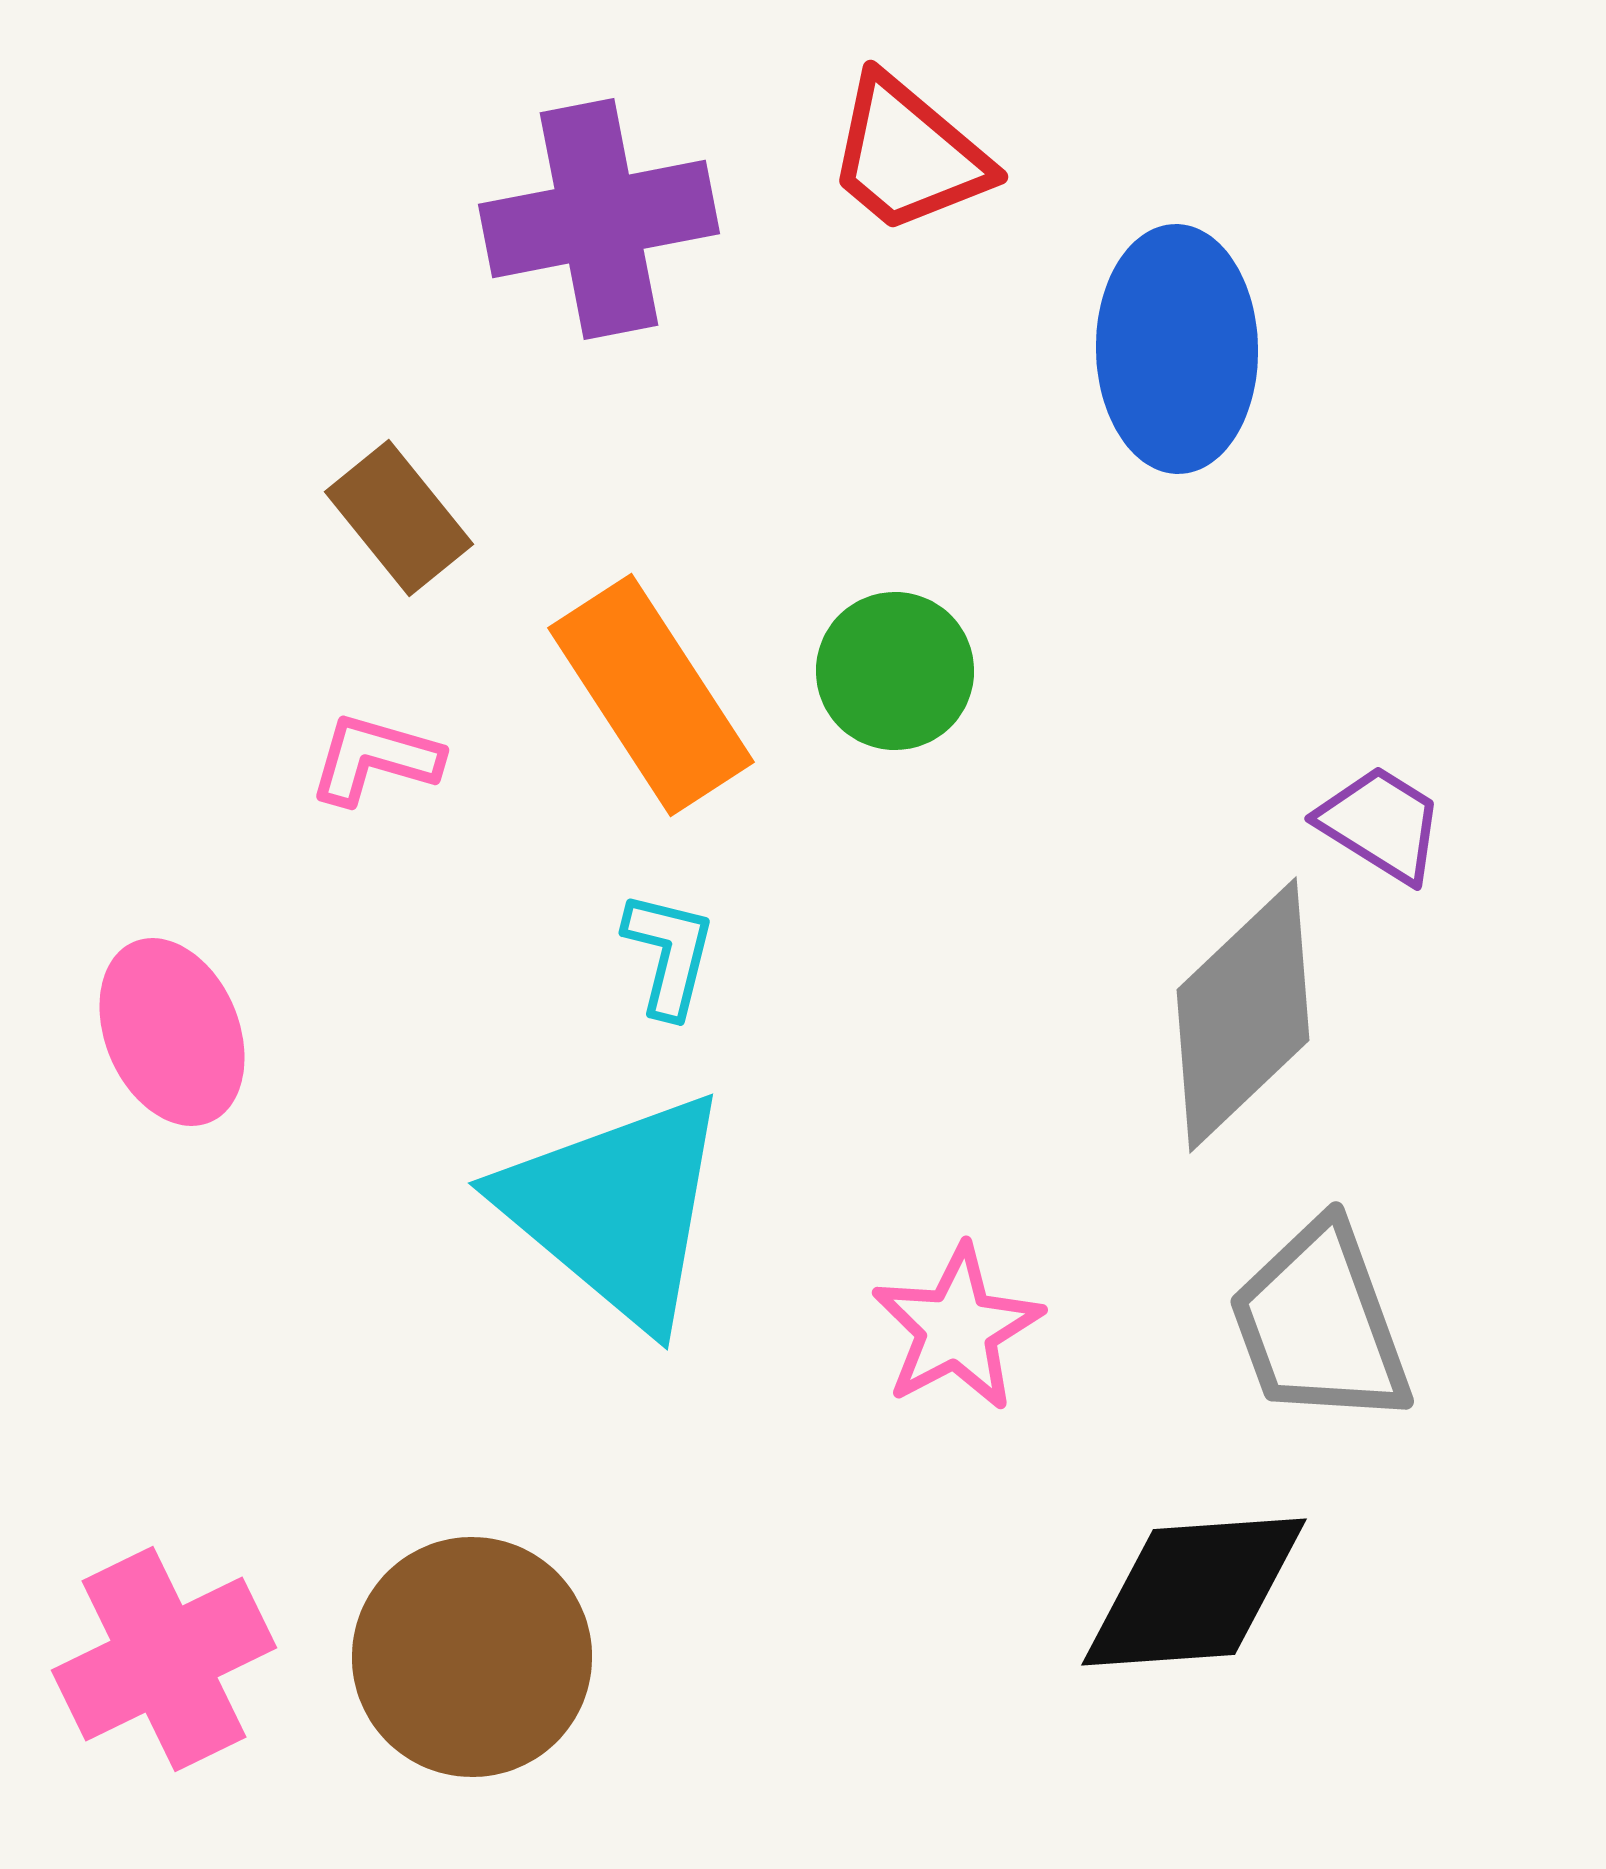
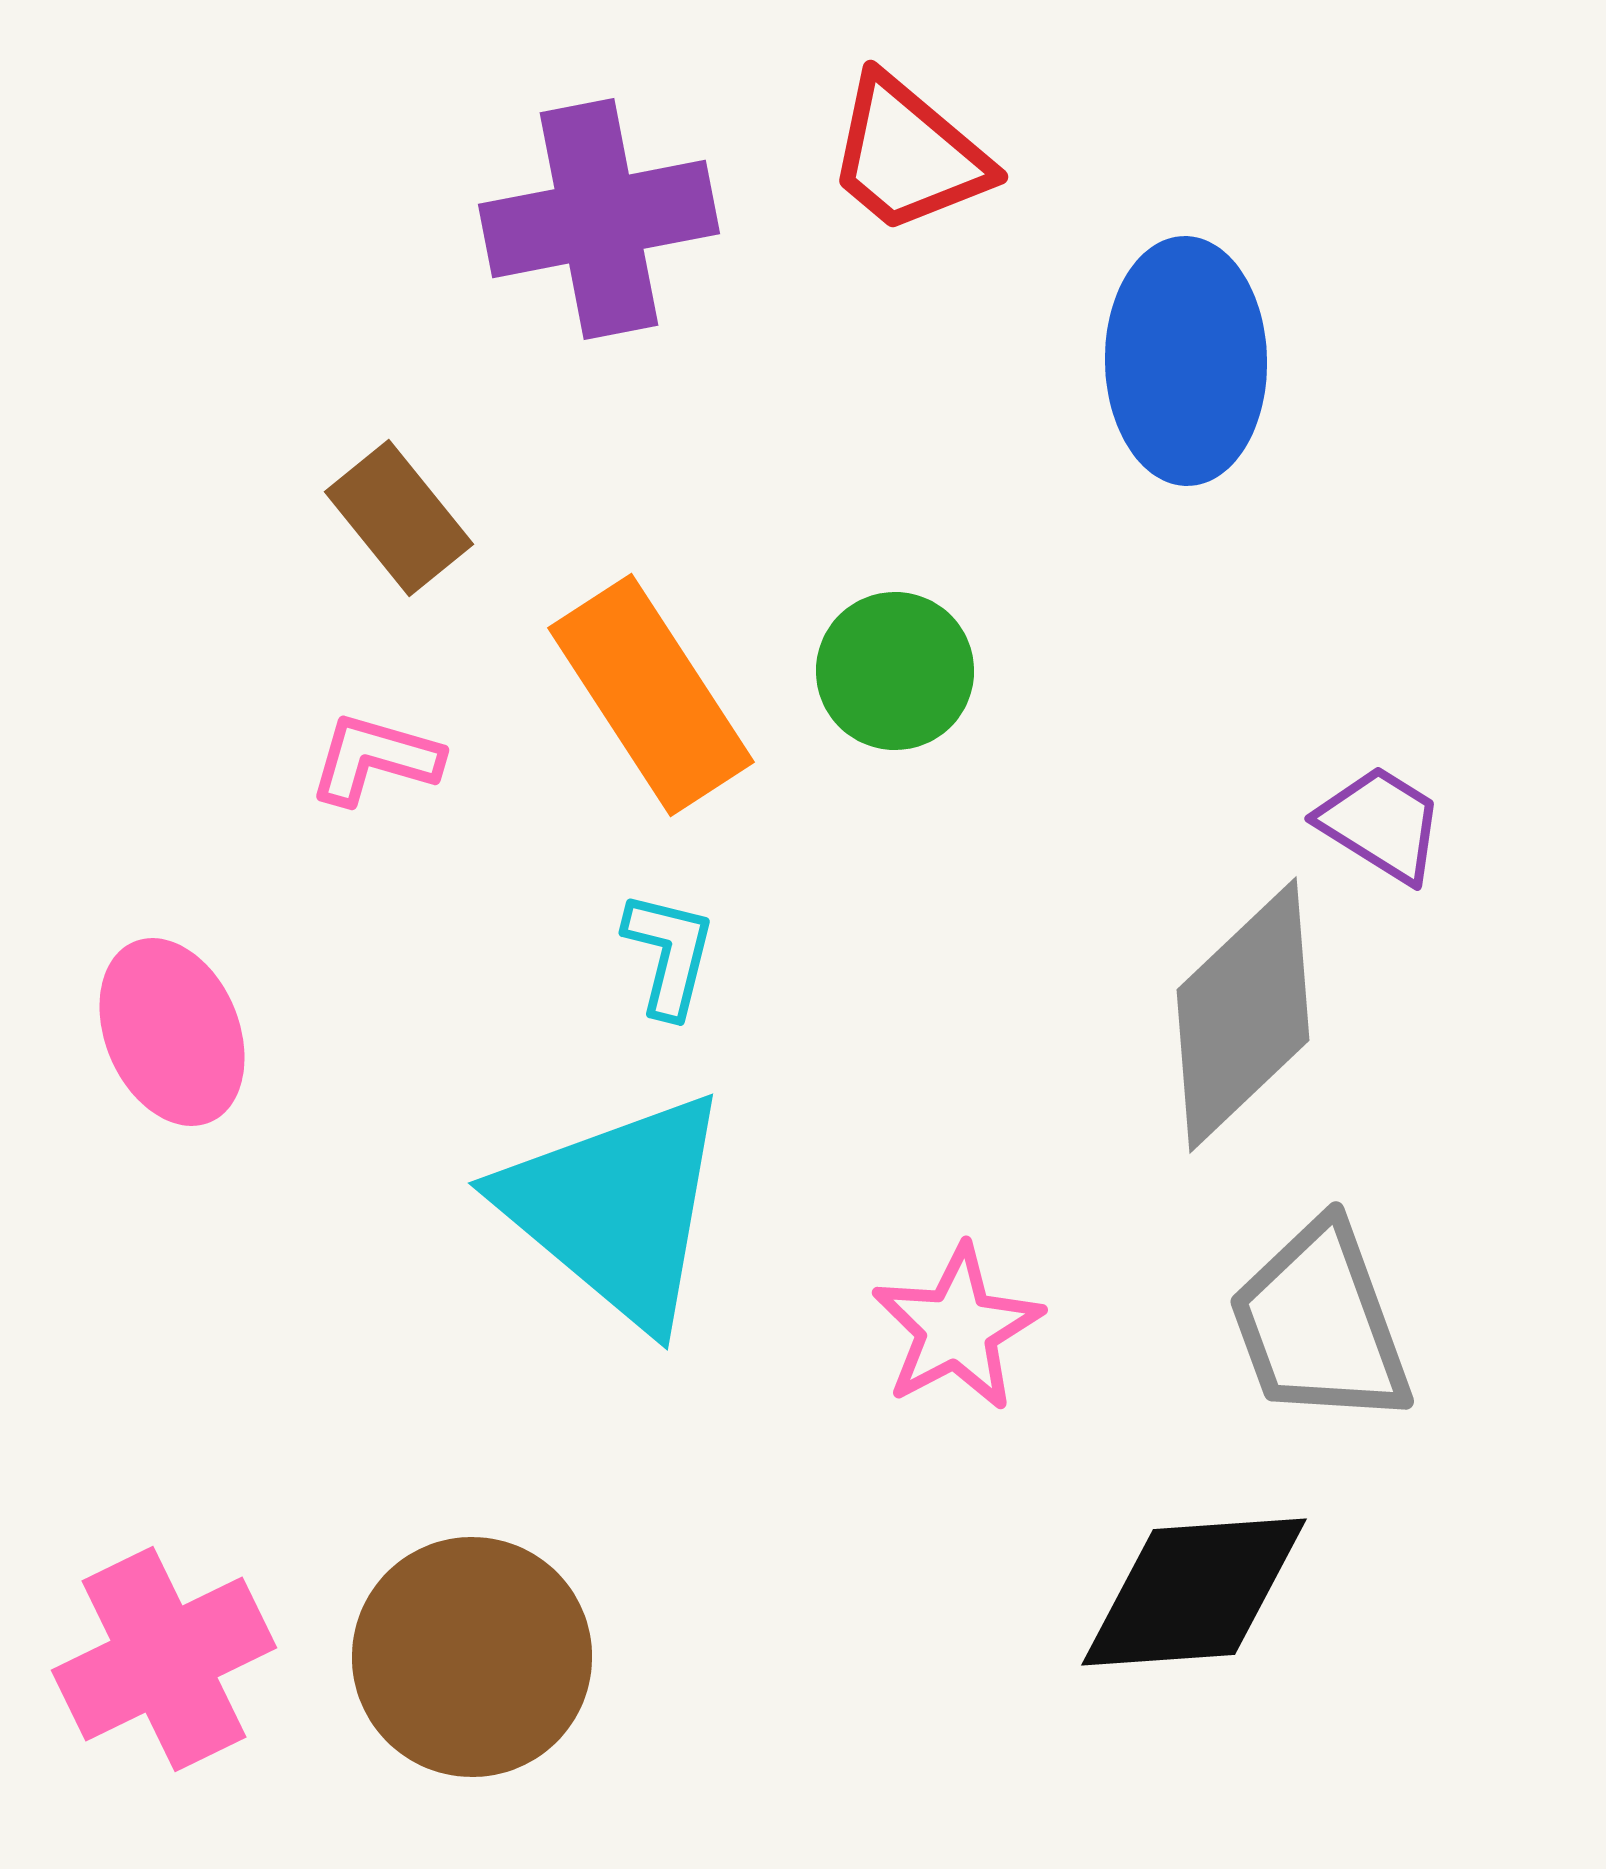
blue ellipse: moved 9 px right, 12 px down
